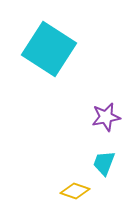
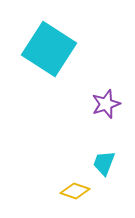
purple star: moved 13 px up; rotated 8 degrees counterclockwise
